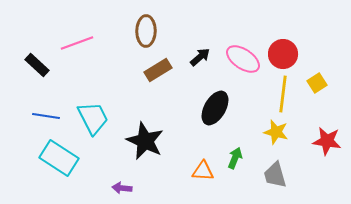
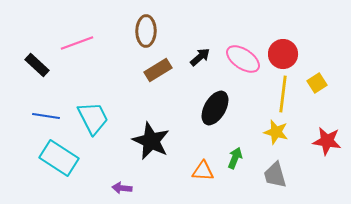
black star: moved 6 px right
